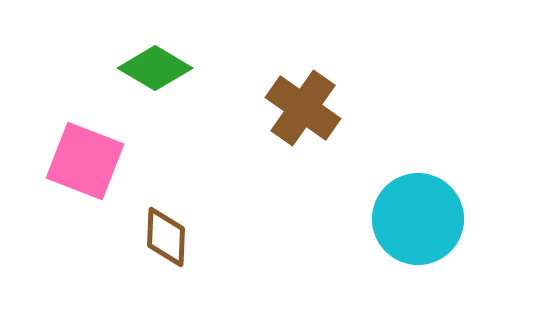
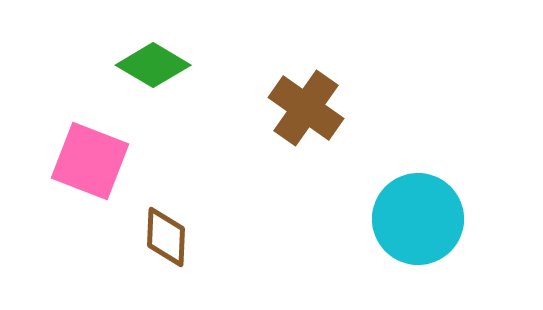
green diamond: moved 2 px left, 3 px up
brown cross: moved 3 px right
pink square: moved 5 px right
